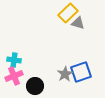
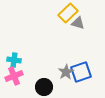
gray star: moved 1 px right, 2 px up
black circle: moved 9 px right, 1 px down
